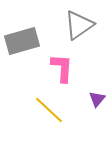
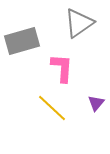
gray triangle: moved 2 px up
purple triangle: moved 1 px left, 4 px down
yellow line: moved 3 px right, 2 px up
